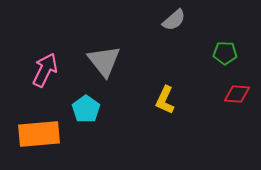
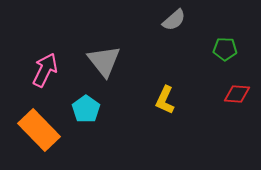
green pentagon: moved 4 px up
orange rectangle: moved 4 px up; rotated 51 degrees clockwise
